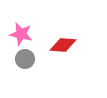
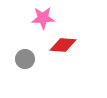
pink star: moved 22 px right, 16 px up; rotated 15 degrees counterclockwise
